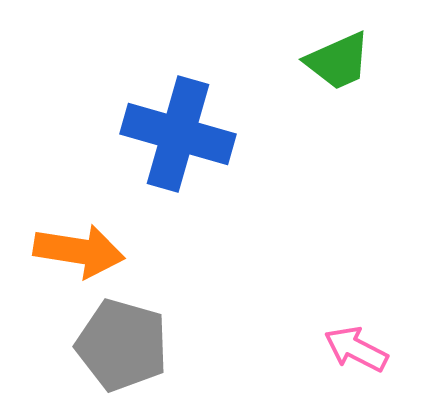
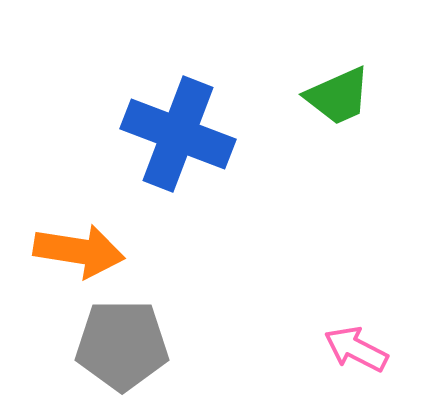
green trapezoid: moved 35 px down
blue cross: rotated 5 degrees clockwise
gray pentagon: rotated 16 degrees counterclockwise
